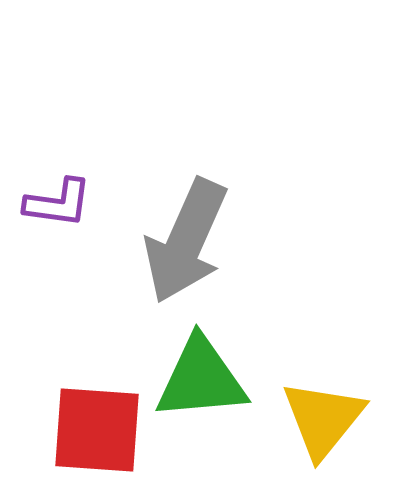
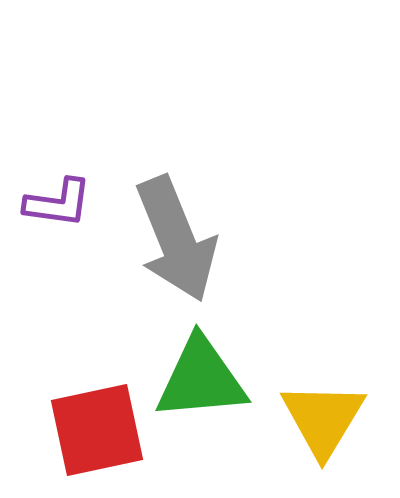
gray arrow: moved 10 px left, 2 px up; rotated 46 degrees counterclockwise
yellow triangle: rotated 8 degrees counterclockwise
red square: rotated 16 degrees counterclockwise
